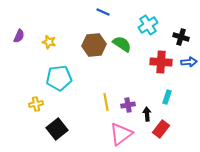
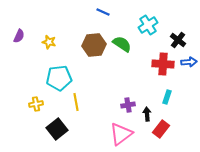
black cross: moved 3 px left, 3 px down; rotated 21 degrees clockwise
red cross: moved 2 px right, 2 px down
yellow line: moved 30 px left
